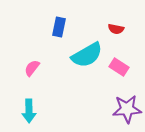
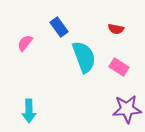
blue rectangle: rotated 48 degrees counterclockwise
cyan semicircle: moved 3 px left, 2 px down; rotated 80 degrees counterclockwise
pink semicircle: moved 7 px left, 25 px up
